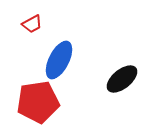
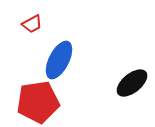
black ellipse: moved 10 px right, 4 px down
